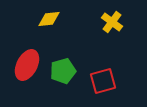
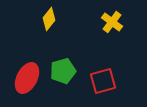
yellow diamond: rotated 45 degrees counterclockwise
red ellipse: moved 13 px down
